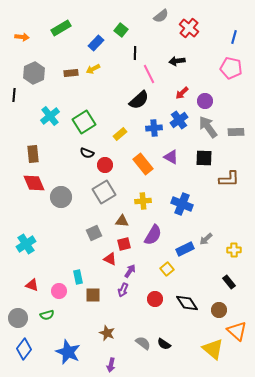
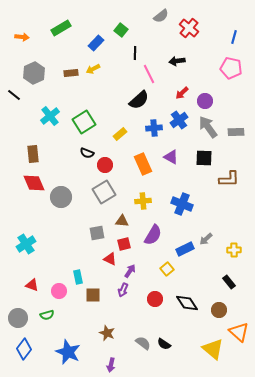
black line at (14, 95): rotated 56 degrees counterclockwise
orange rectangle at (143, 164): rotated 15 degrees clockwise
gray square at (94, 233): moved 3 px right; rotated 14 degrees clockwise
orange triangle at (237, 331): moved 2 px right, 1 px down
